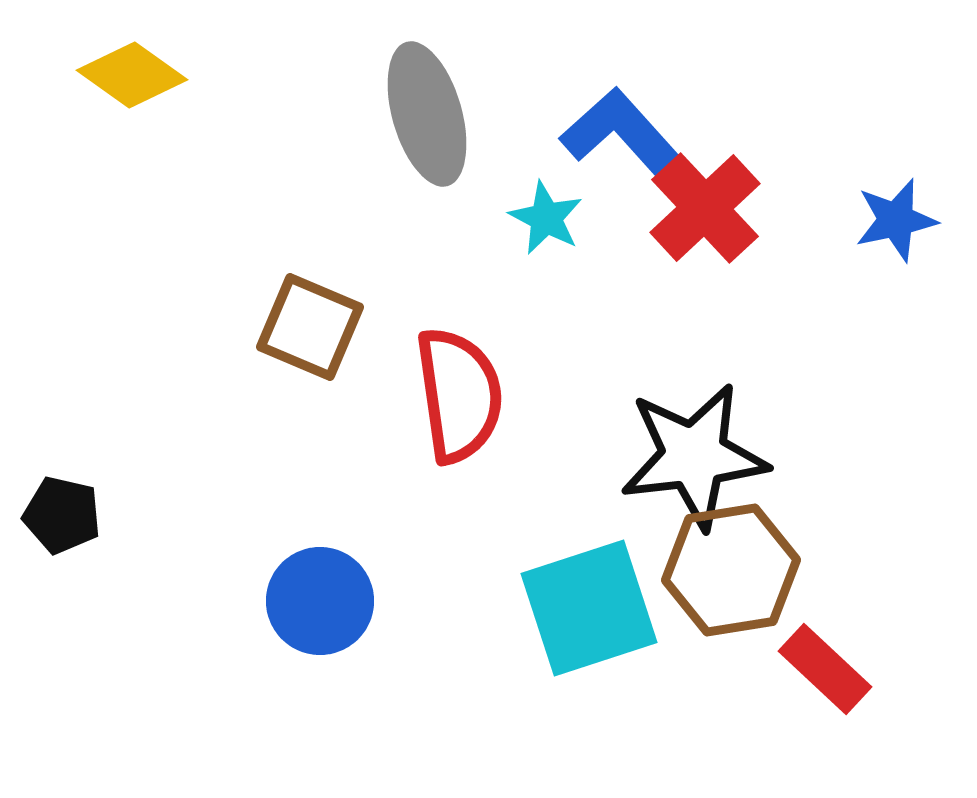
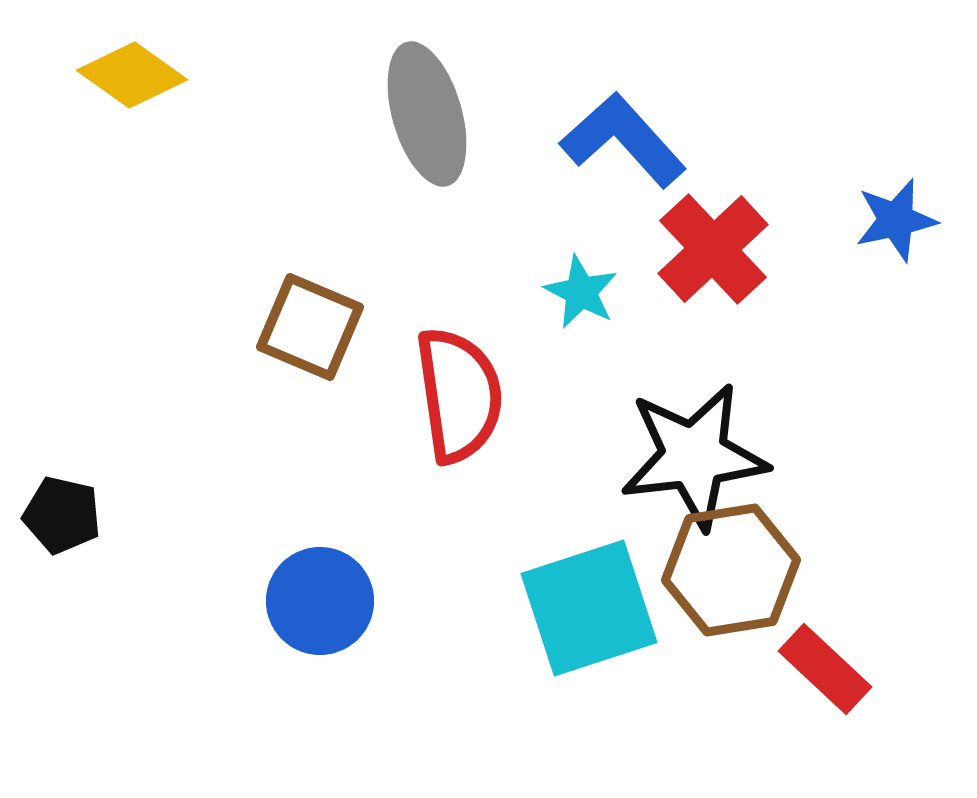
blue L-shape: moved 5 px down
red cross: moved 8 px right, 41 px down
cyan star: moved 35 px right, 74 px down
